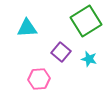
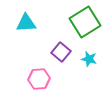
green square: moved 1 px left, 1 px down
cyan triangle: moved 1 px left, 5 px up
